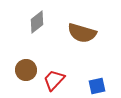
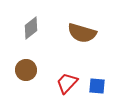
gray diamond: moved 6 px left, 6 px down
red trapezoid: moved 13 px right, 3 px down
blue square: rotated 18 degrees clockwise
